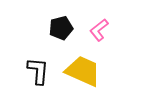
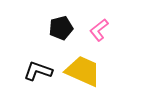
black L-shape: rotated 76 degrees counterclockwise
